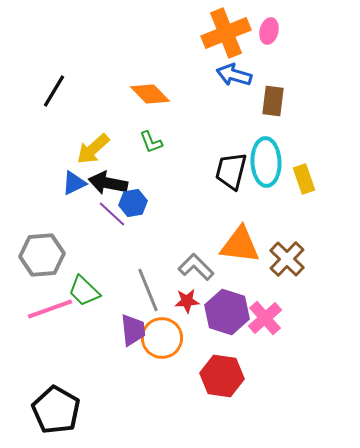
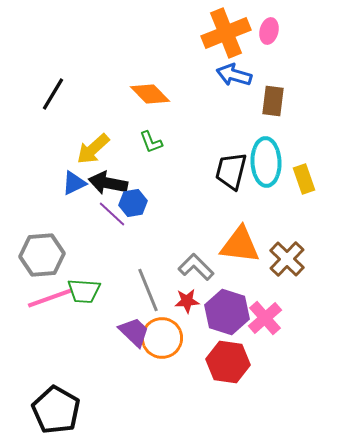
black line: moved 1 px left, 3 px down
green trapezoid: rotated 40 degrees counterclockwise
pink line: moved 11 px up
purple trapezoid: moved 1 px right, 2 px down; rotated 40 degrees counterclockwise
red hexagon: moved 6 px right, 14 px up
